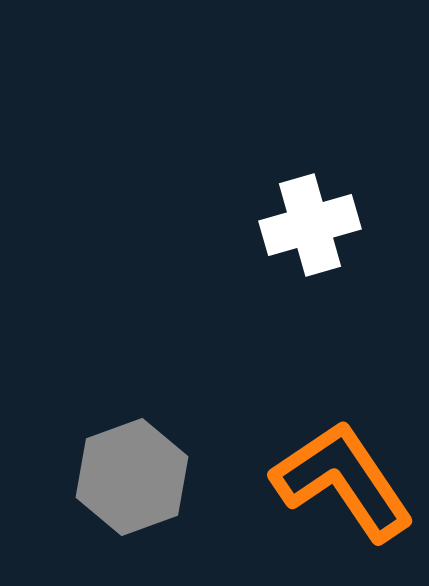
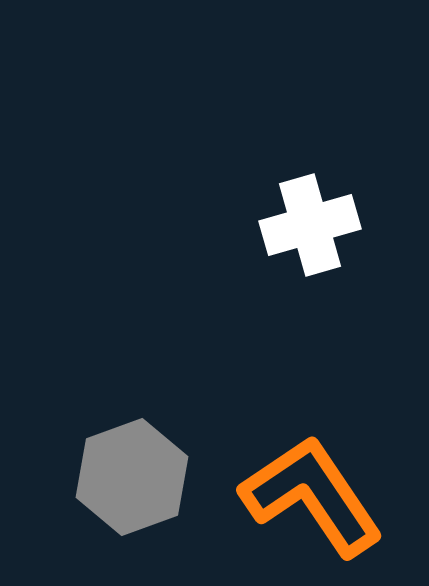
orange L-shape: moved 31 px left, 15 px down
